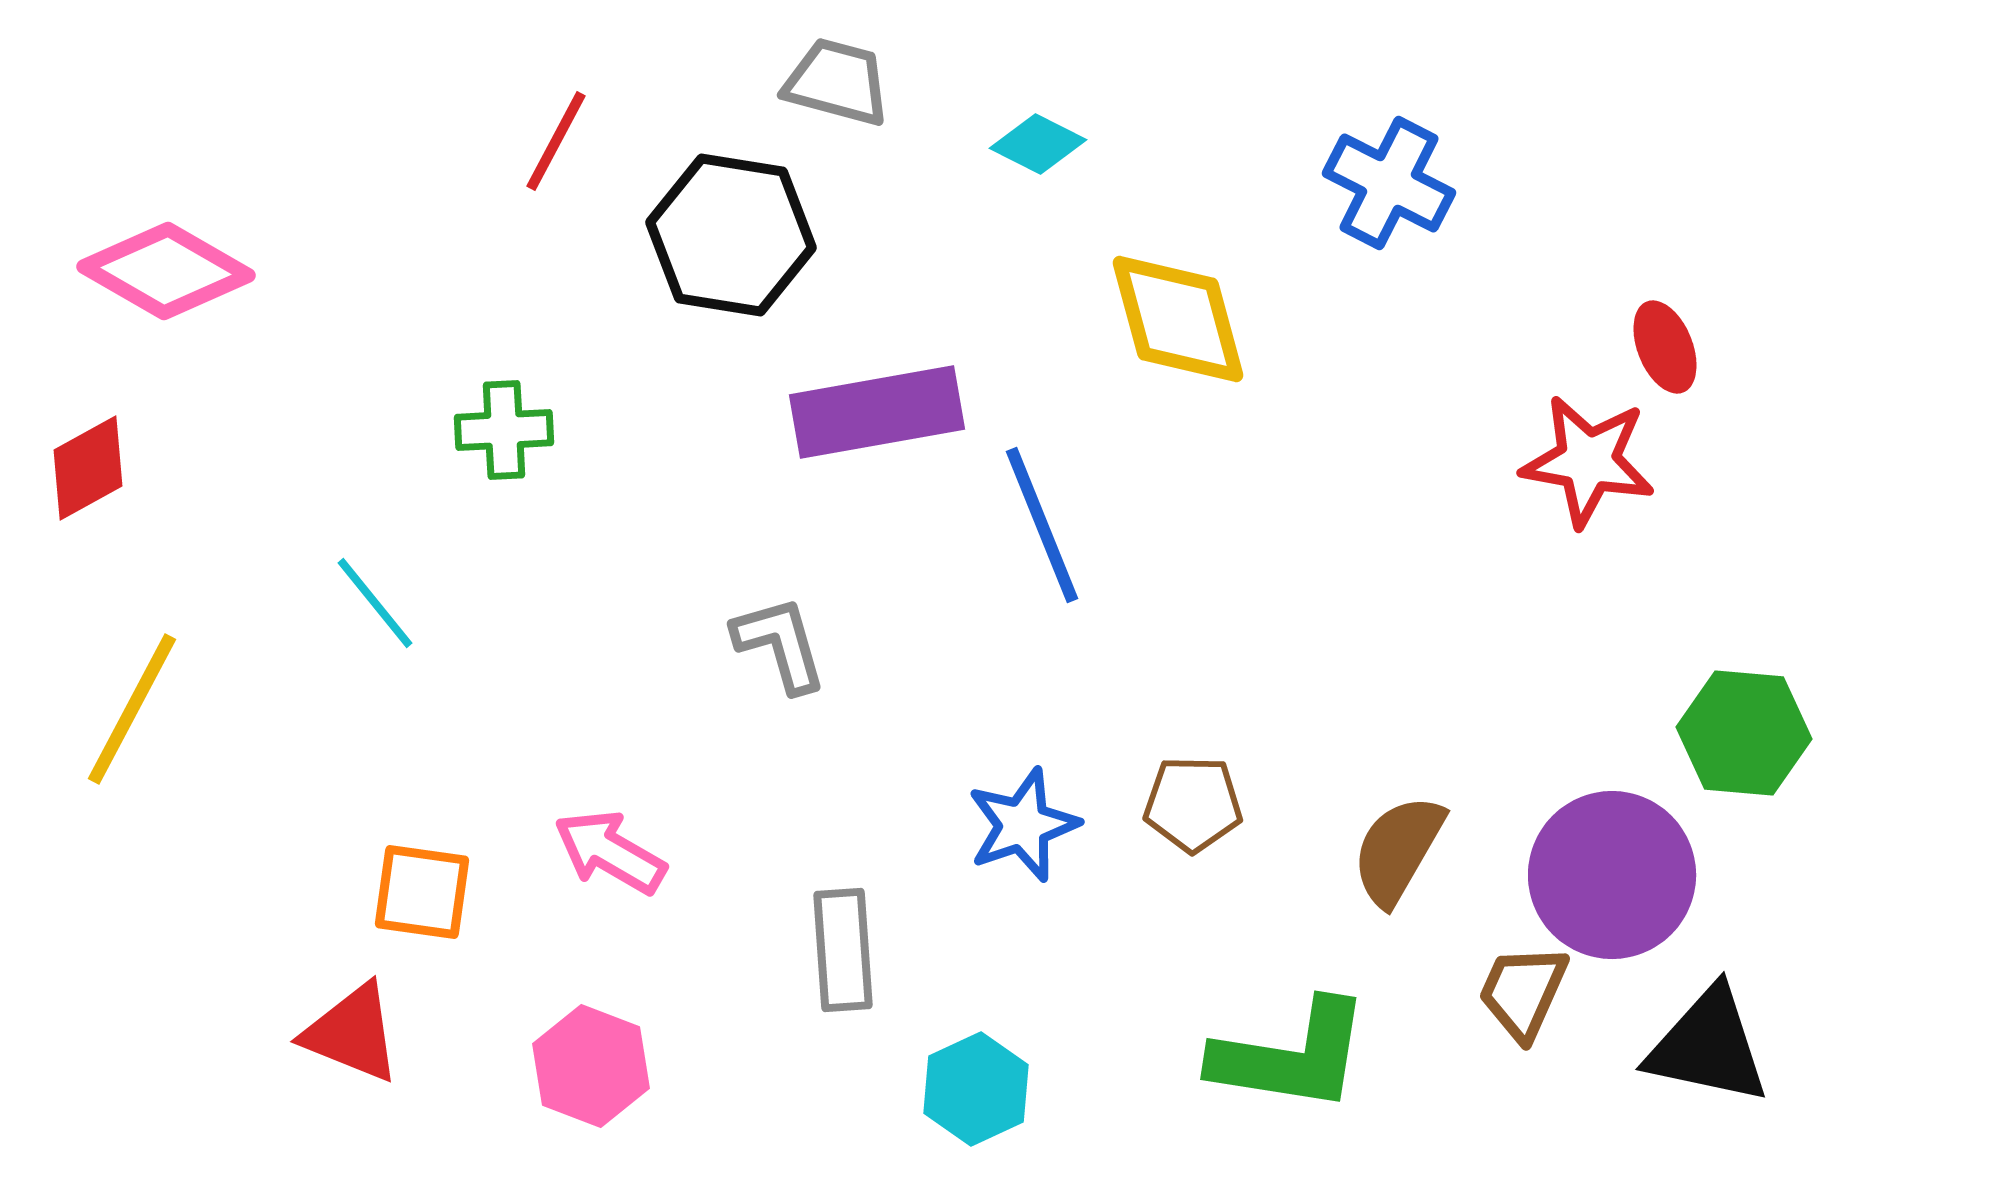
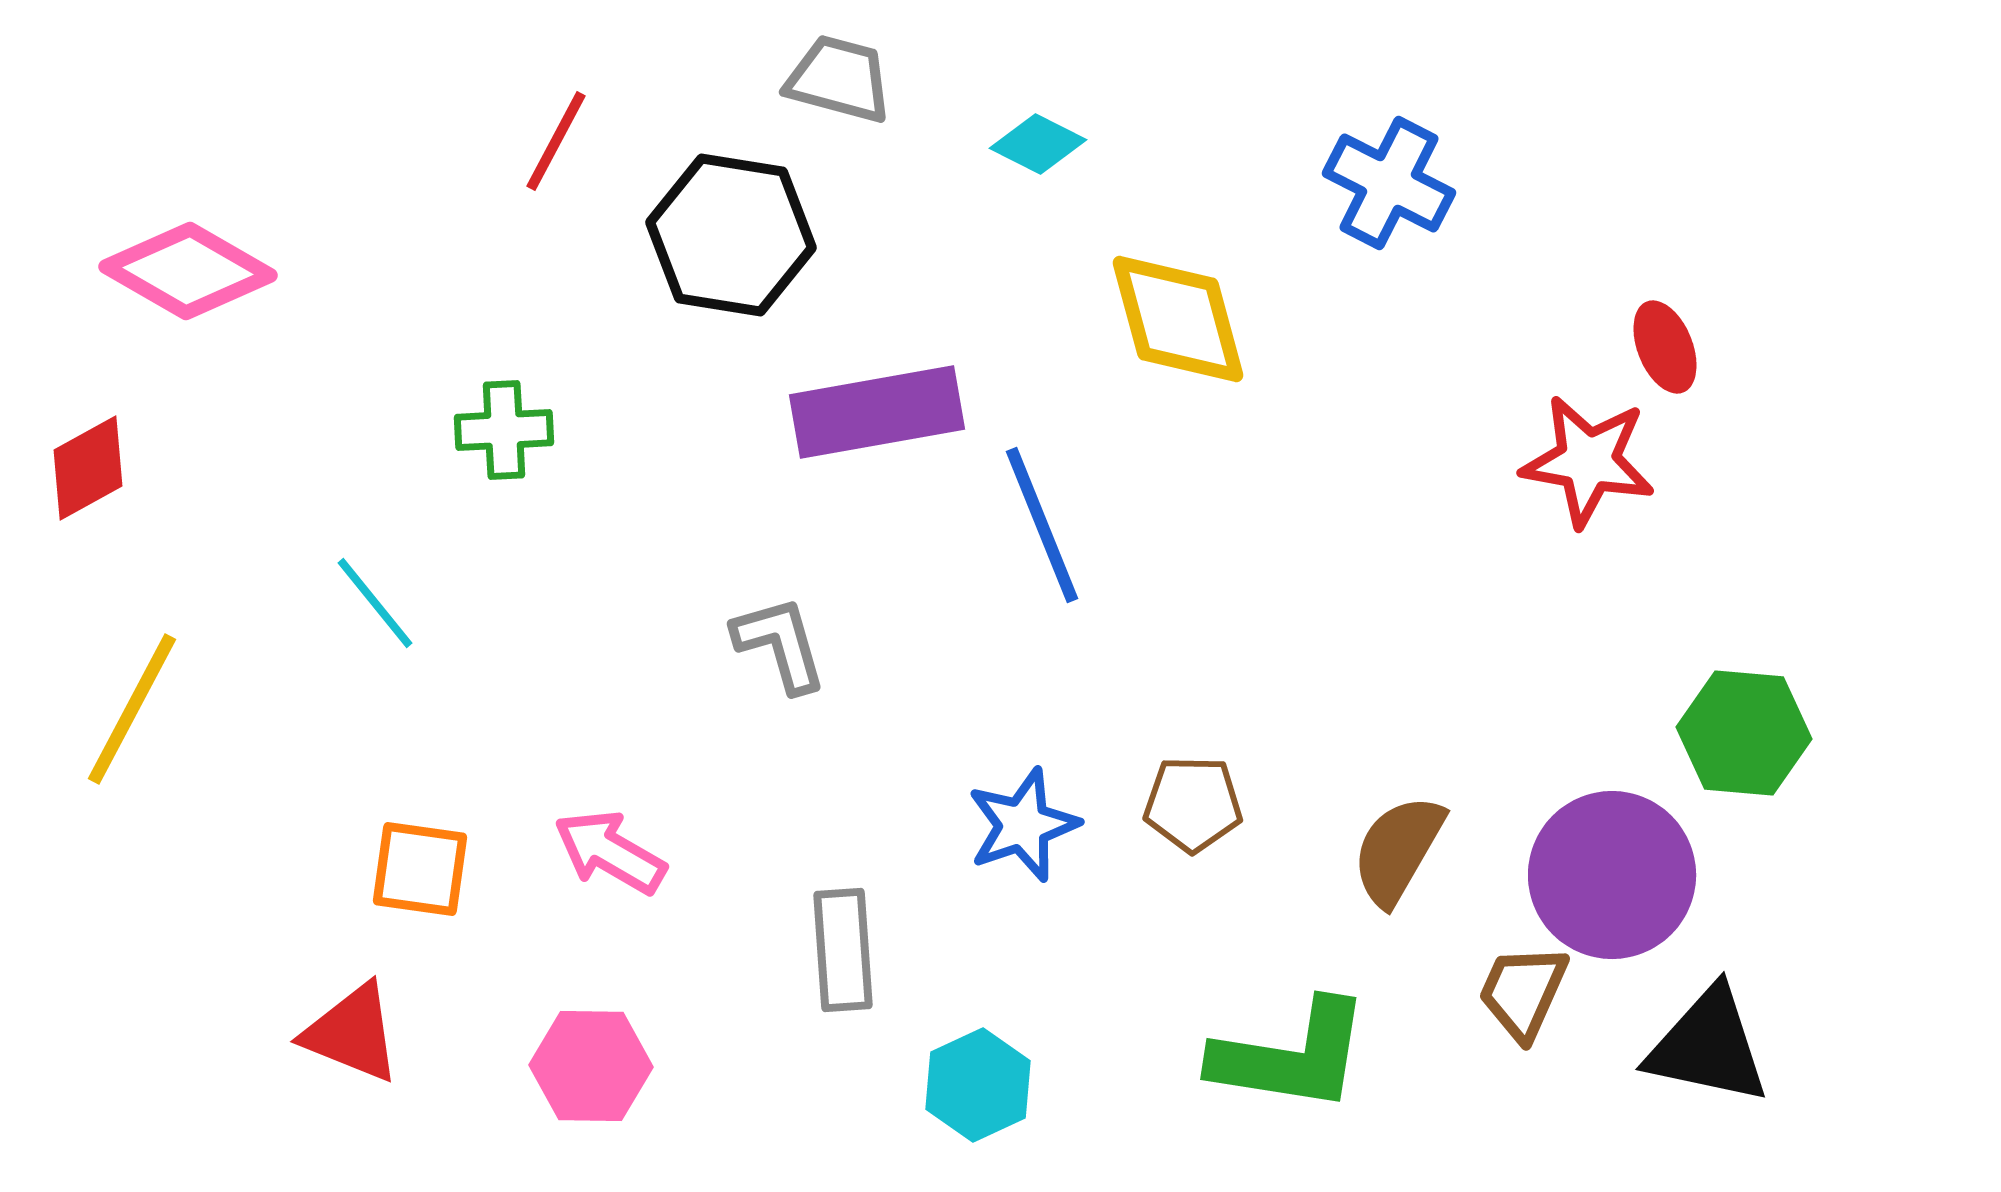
gray trapezoid: moved 2 px right, 3 px up
pink diamond: moved 22 px right
orange square: moved 2 px left, 23 px up
pink hexagon: rotated 20 degrees counterclockwise
cyan hexagon: moved 2 px right, 4 px up
